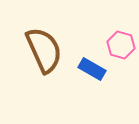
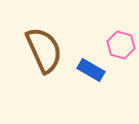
blue rectangle: moved 1 px left, 1 px down
